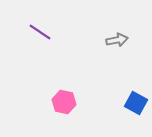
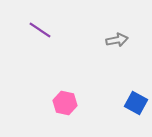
purple line: moved 2 px up
pink hexagon: moved 1 px right, 1 px down
